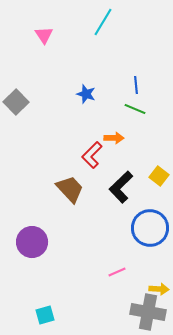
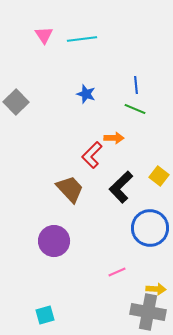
cyan line: moved 21 px left, 17 px down; rotated 52 degrees clockwise
purple circle: moved 22 px right, 1 px up
yellow arrow: moved 3 px left
